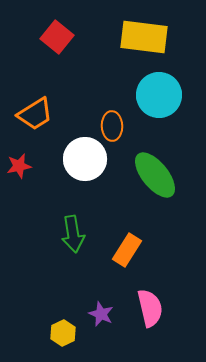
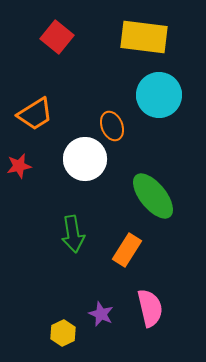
orange ellipse: rotated 20 degrees counterclockwise
green ellipse: moved 2 px left, 21 px down
